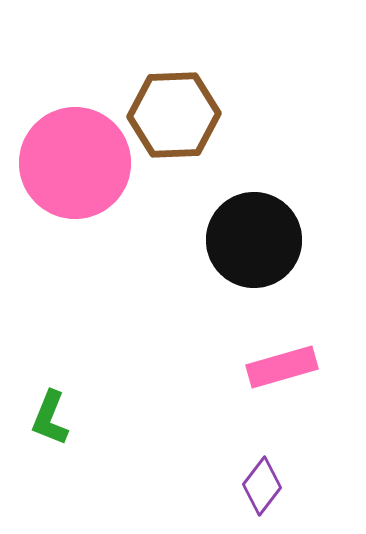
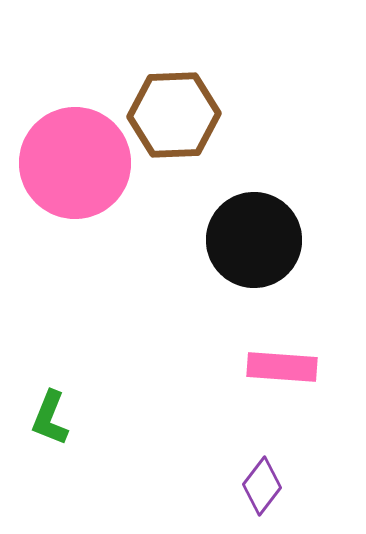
pink rectangle: rotated 20 degrees clockwise
